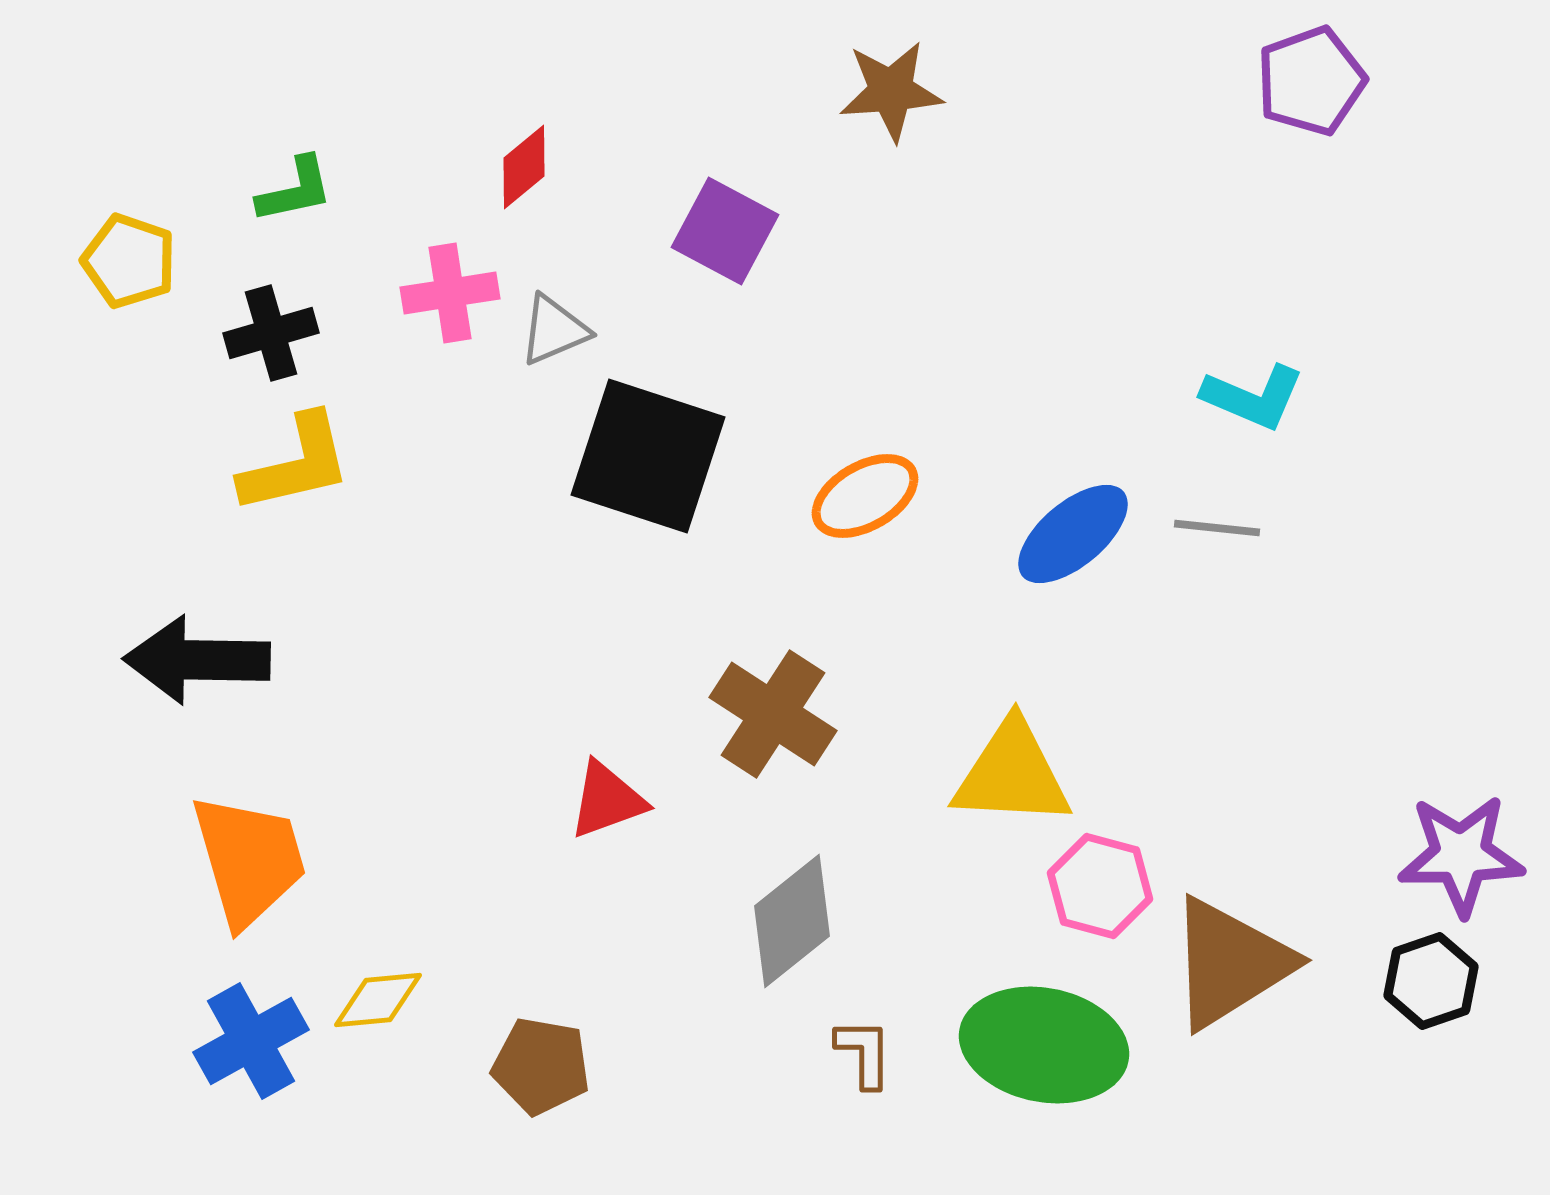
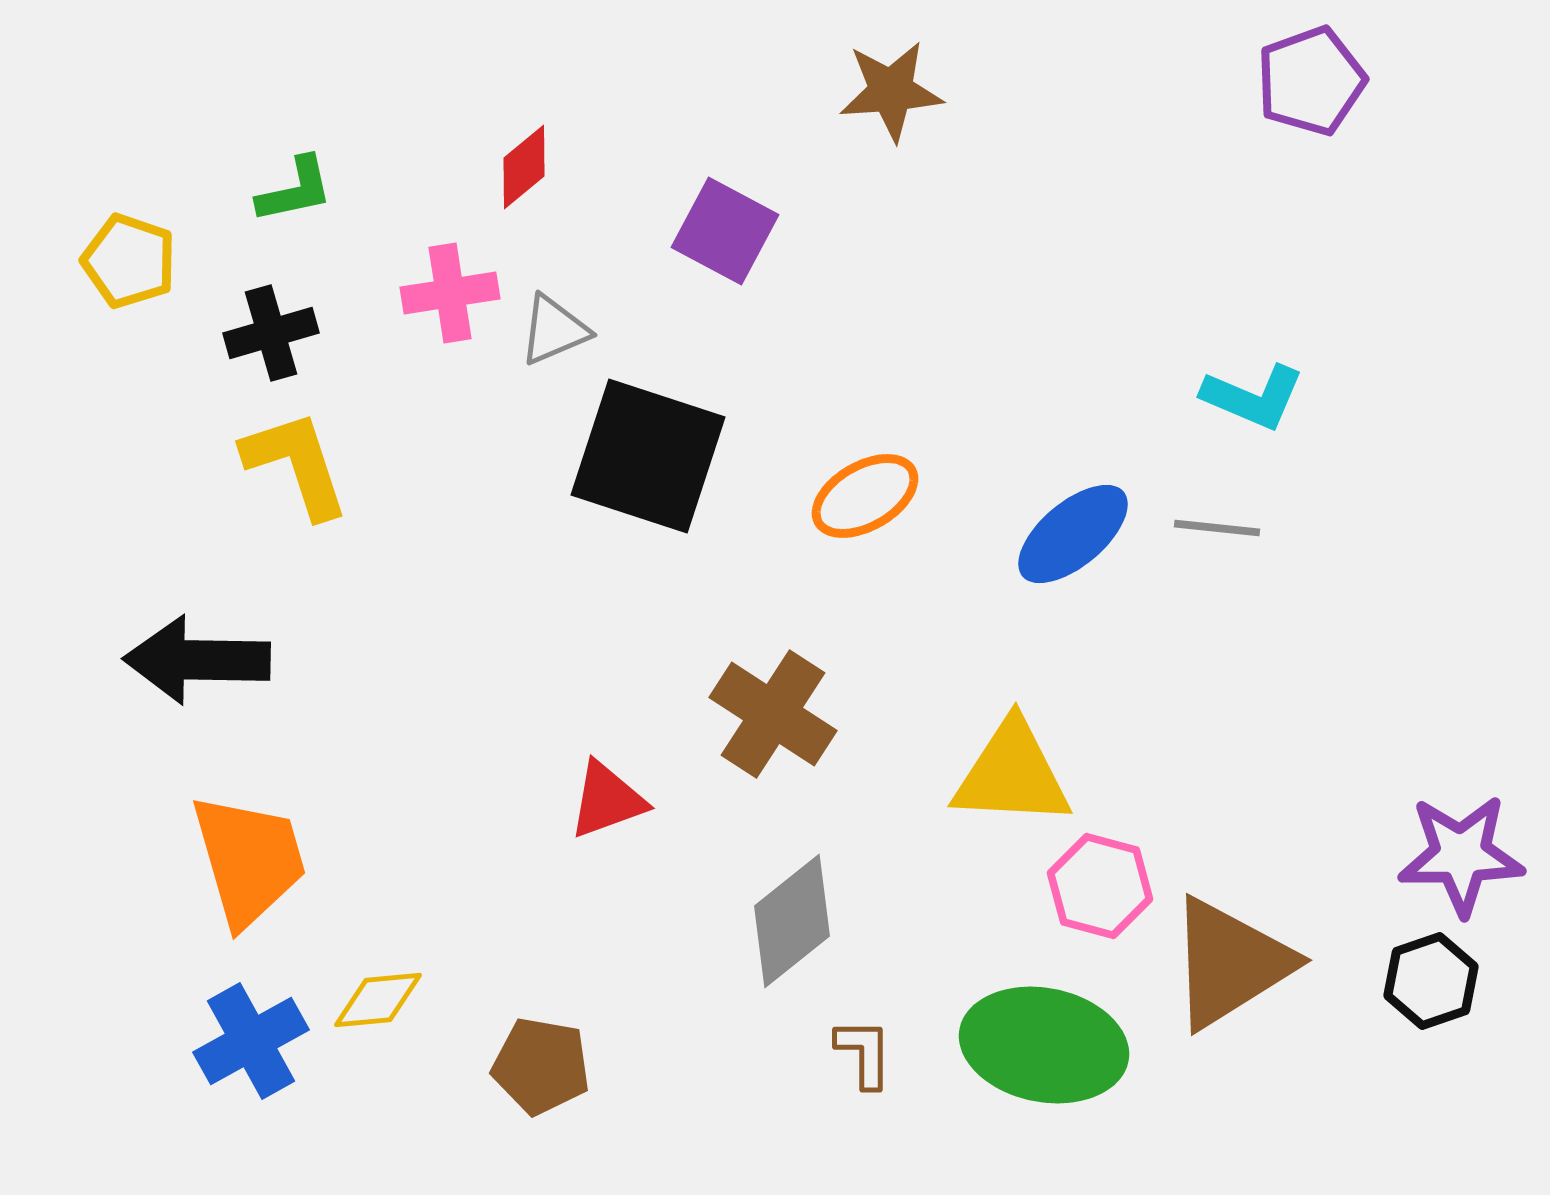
yellow L-shape: rotated 95 degrees counterclockwise
